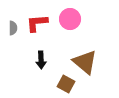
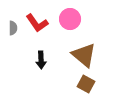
red L-shape: rotated 120 degrees counterclockwise
brown triangle: moved 1 px left, 7 px up
brown square: moved 20 px right
